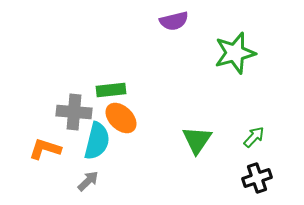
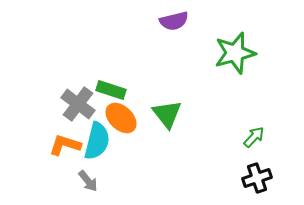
green rectangle: rotated 24 degrees clockwise
gray cross: moved 4 px right, 8 px up; rotated 32 degrees clockwise
green triangle: moved 30 px left, 26 px up; rotated 12 degrees counterclockwise
orange L-shape: moved 20 px right, 4 px up
gray arrow: rotated 95 degrees clockwise
